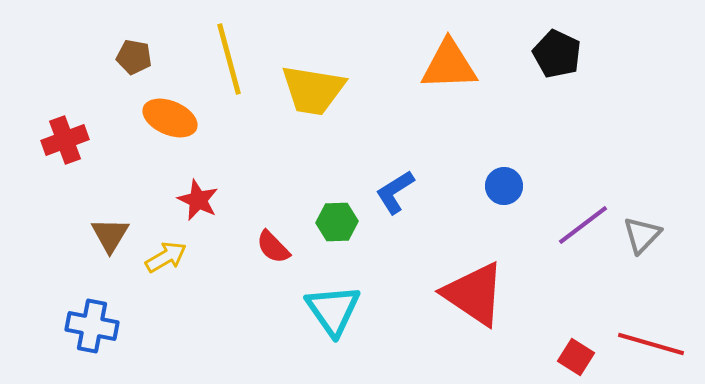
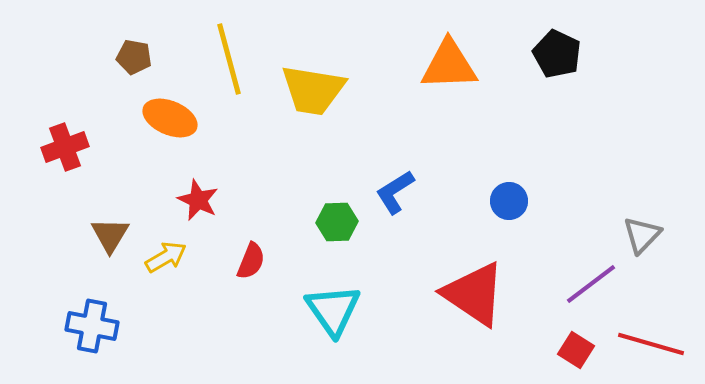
red cross: moved 7 px down
blue circle: moved 5 px right, 15 px down
purple line: moved 8 px right, 59 px down
red semicircle: moved 22 px left, 14 px down; rotated 114 degrees counterclockwise
red square: moved 7 px up
